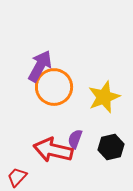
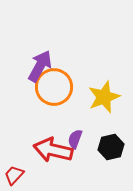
red trapezoid: moved 3 px left, 2 px up
